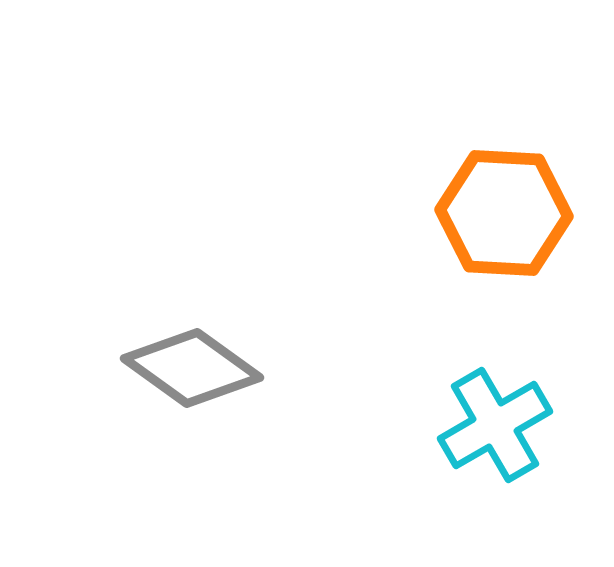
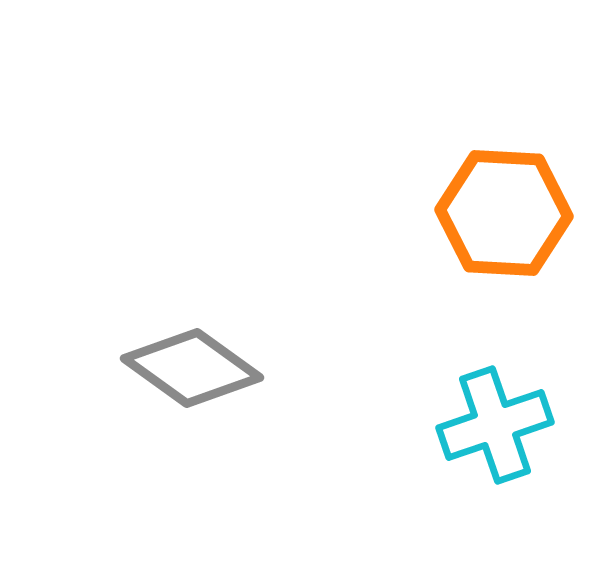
cyan cross: rotated 11 degrees clockwise
